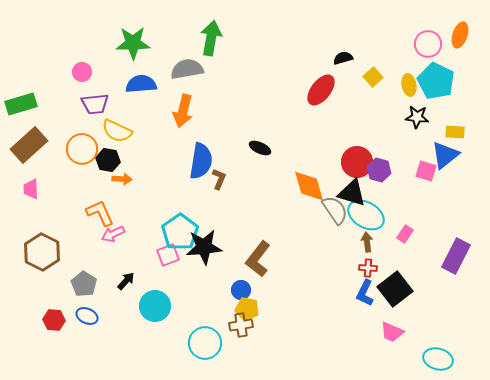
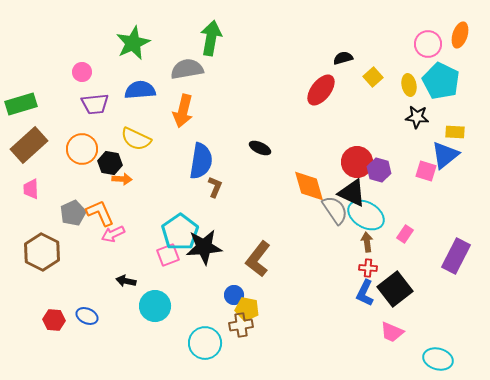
green star at (133, 43): rotated 24 degrees counterclockwise
cyan pentagon at (436, 81): moved 5 px right
blue semicircle at (141, 84): moved 1 px left, 6 px down
yellow semicircle at (117, 131): moved 19 px right, 8 px down
black hexagon at (108, 160): moved 2 px right, 3 px down
brown L-shape at (219, 179): moved 4 px left, 8 px down
black triangle at (352, 193): rotated 8 degrees clockwise
black arrow at (126, 281): rotated 120 degrees counterclockwise
gray pentagon at (84, 284): moved 11 px left, 71 px up; rotated 15 degrees clockwise
blue circle at (241, 290): moved 7 px left, 5 px down
